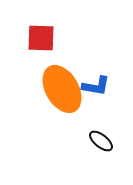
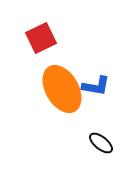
red square: rotated 28 degrees counterclockwise
black ellipse: moved 2 px down
